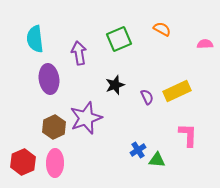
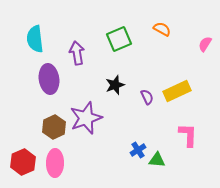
pink semicircle: rotated 56 degrees counterclockwise
purple arrow: moved 2 px left
